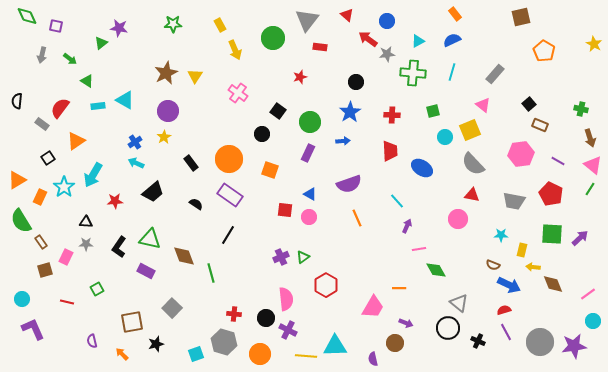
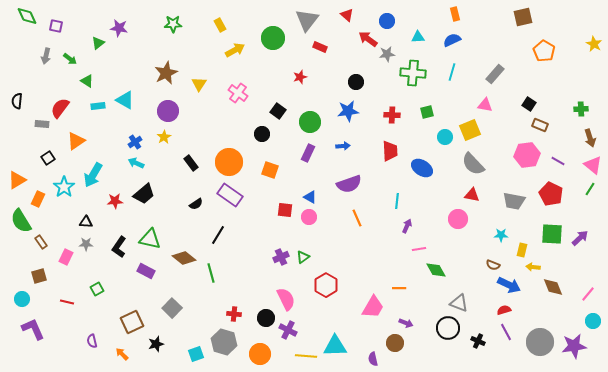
orange rectangle at (455, 14): rotated 24 degrees clockwise
brown square at (521, 17): moved 2 px right
cyan triangle at (418, 41): moved 4 px up; rotated 24 degrees clockwise
green triangle at (101, 43): moved 3 px left
red rectangle at (320, 47): rotated 16 degrees clockwise
yellow arrow at (235, 50): rotated 96 degrees counterclockwise
gray arrow at (42, 55): moved 4 px right, 1 px down
yellow triangle at (195, 76): moved 4 px right, 8 px down
black square at (529, 104): rotated 16 degrees counterclockwise
pink triangle at (483, 105): moved 2 px right; rotated 28 degrees counterclockwise
green cross at (581, 109): rotated 16 degrees counterclockwise
green square at (433, 111): moved 6 px left, 1 px down
blue star at (350, 112): moved 2 px left, 1 px up; rotated 25 degrees clockwise
gray rectangle at (42, 124): rotated 32 degrees counterclockwise
blue arrow at (343, 141): moved 5 px down
pink hexagon at (521, 154): moved 6 px right, 1 px down
orange circle at (229, 159): moved 3 px down
black trapezoid at (153, 192): moved 9 px left, 2 px down
blue triangle at (310, 194): moved 3 px down
orange rectangle at (40, 197): moved 2 px left, 2 px down
cyan line at (397, 201): rotated 49 degrees clockwise
black semicircle at (196, 204): rotated 112 degrees clockwise
black line at (228, 235): moved 10 px left
brown diamond at (184, 256): moved 2 px down; rotated 30 degrees counterclockwise
brown square at (45, 270): moved 6 px left, 6 px down
brown diamond at (553, 284): moved 3 px down
pink line at (588, 294): rotated 14 degrees counterclockwise
pink semicircle at (286, 299): rotated 20 degrees counterclockwise
gray triangle at (459, 303): rotated 18 degrees counterclockwise
brown square at (132, 322): rotated 15 degrees counterclockwise
